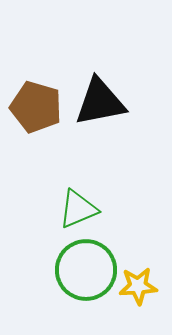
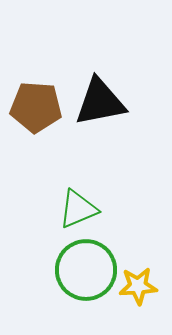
brown pentagon: rotated 12 degrees counterclockwise
